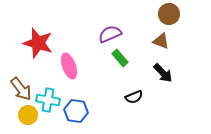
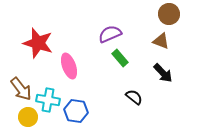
black semicircle: rotated 120 degrees counterclockwise
yellow circle: moved 2 px down
